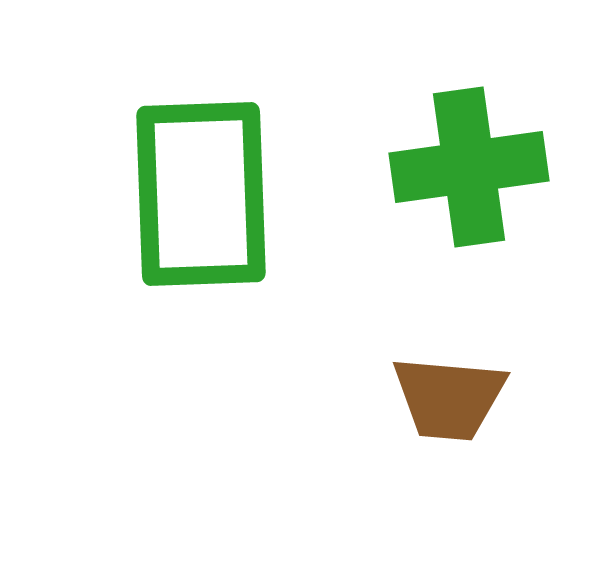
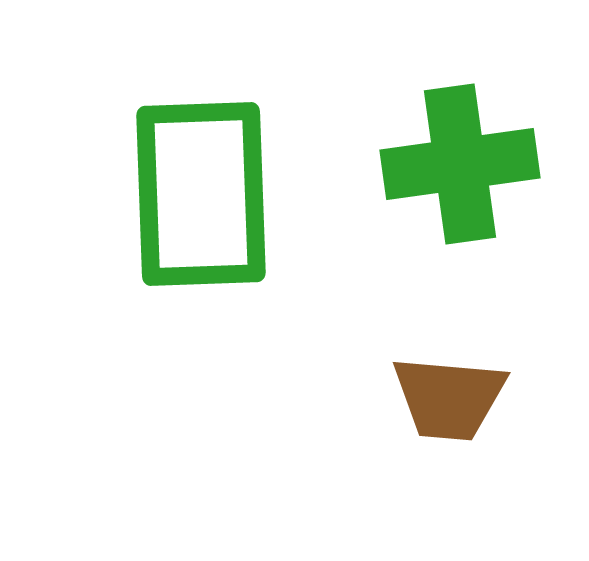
green cross: moved 9 px left, 3 px up
